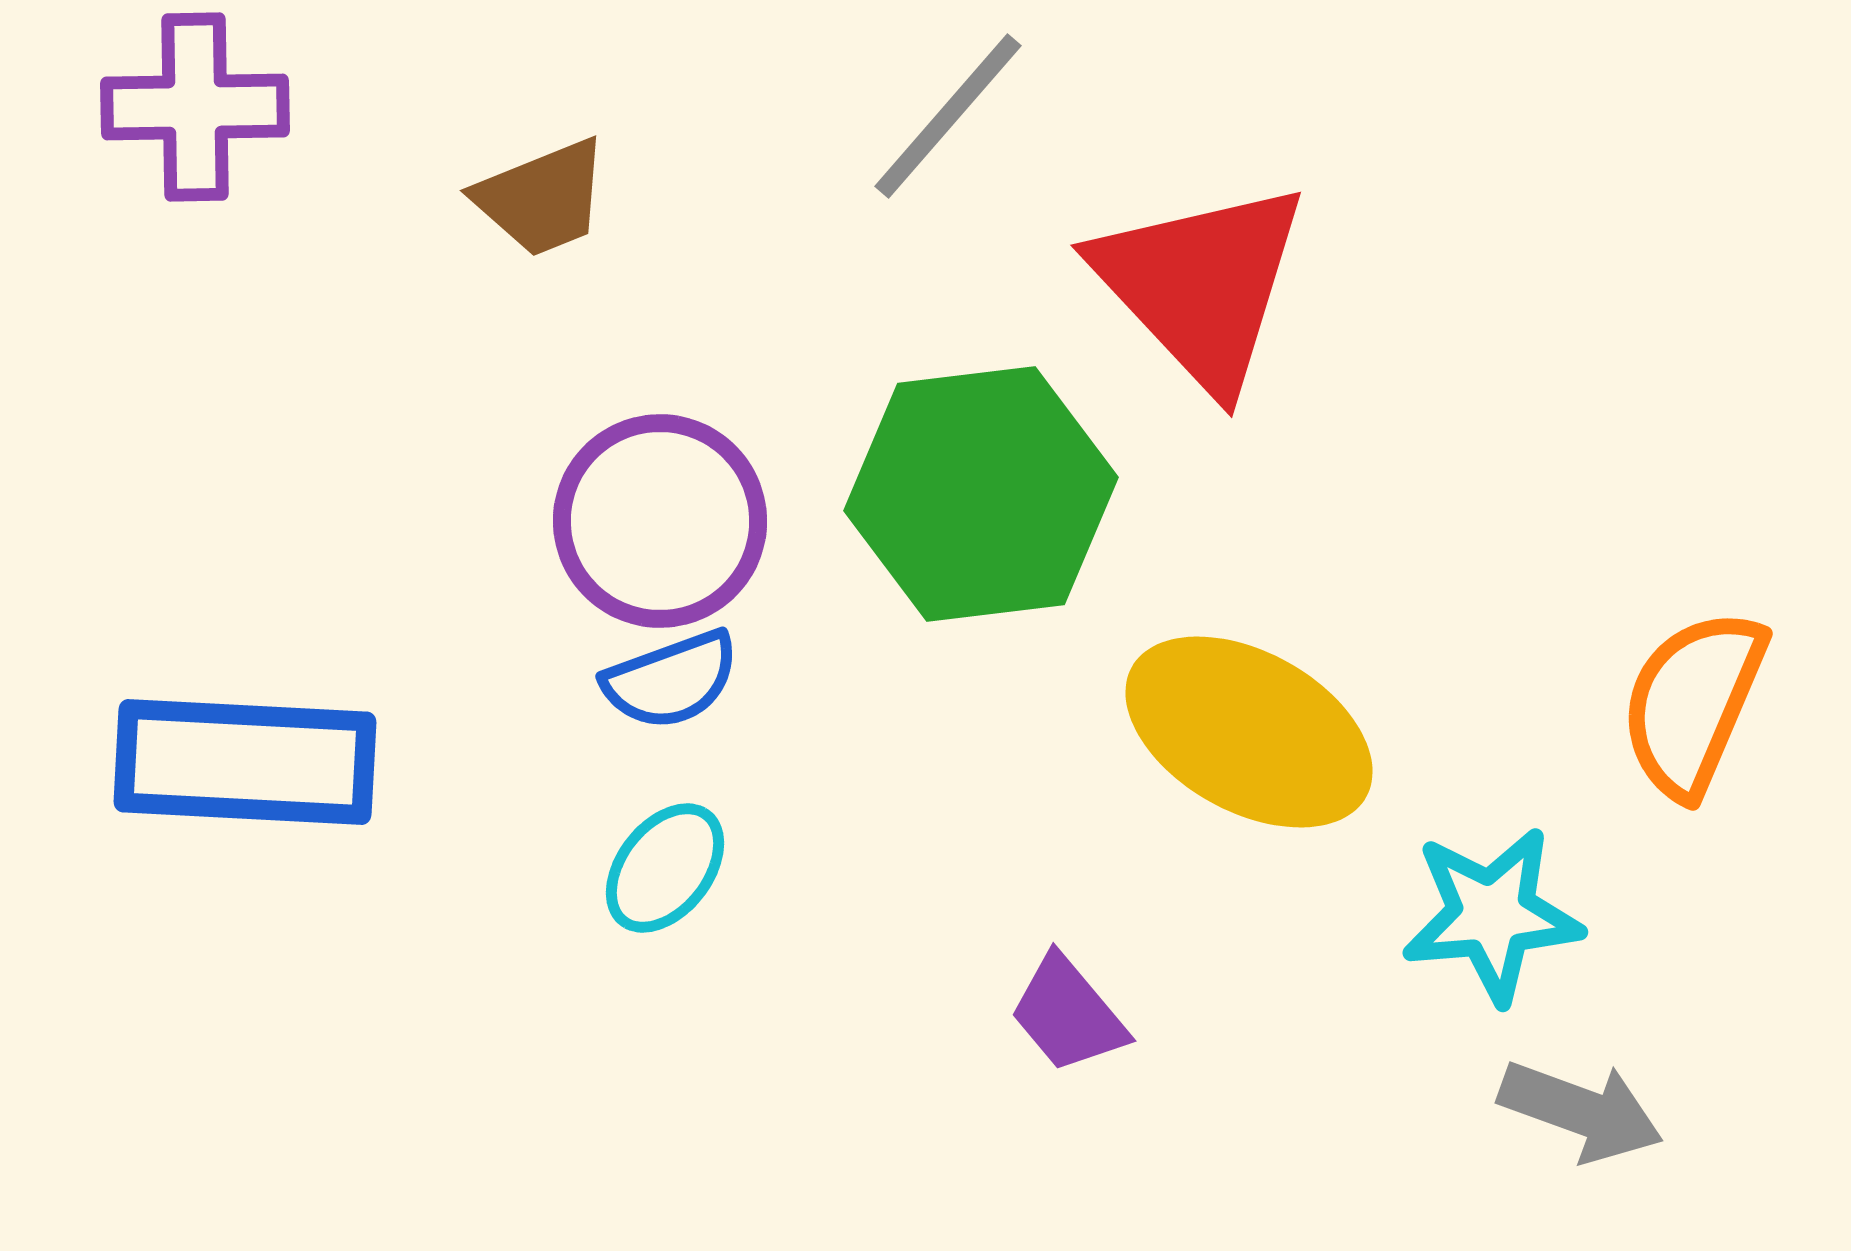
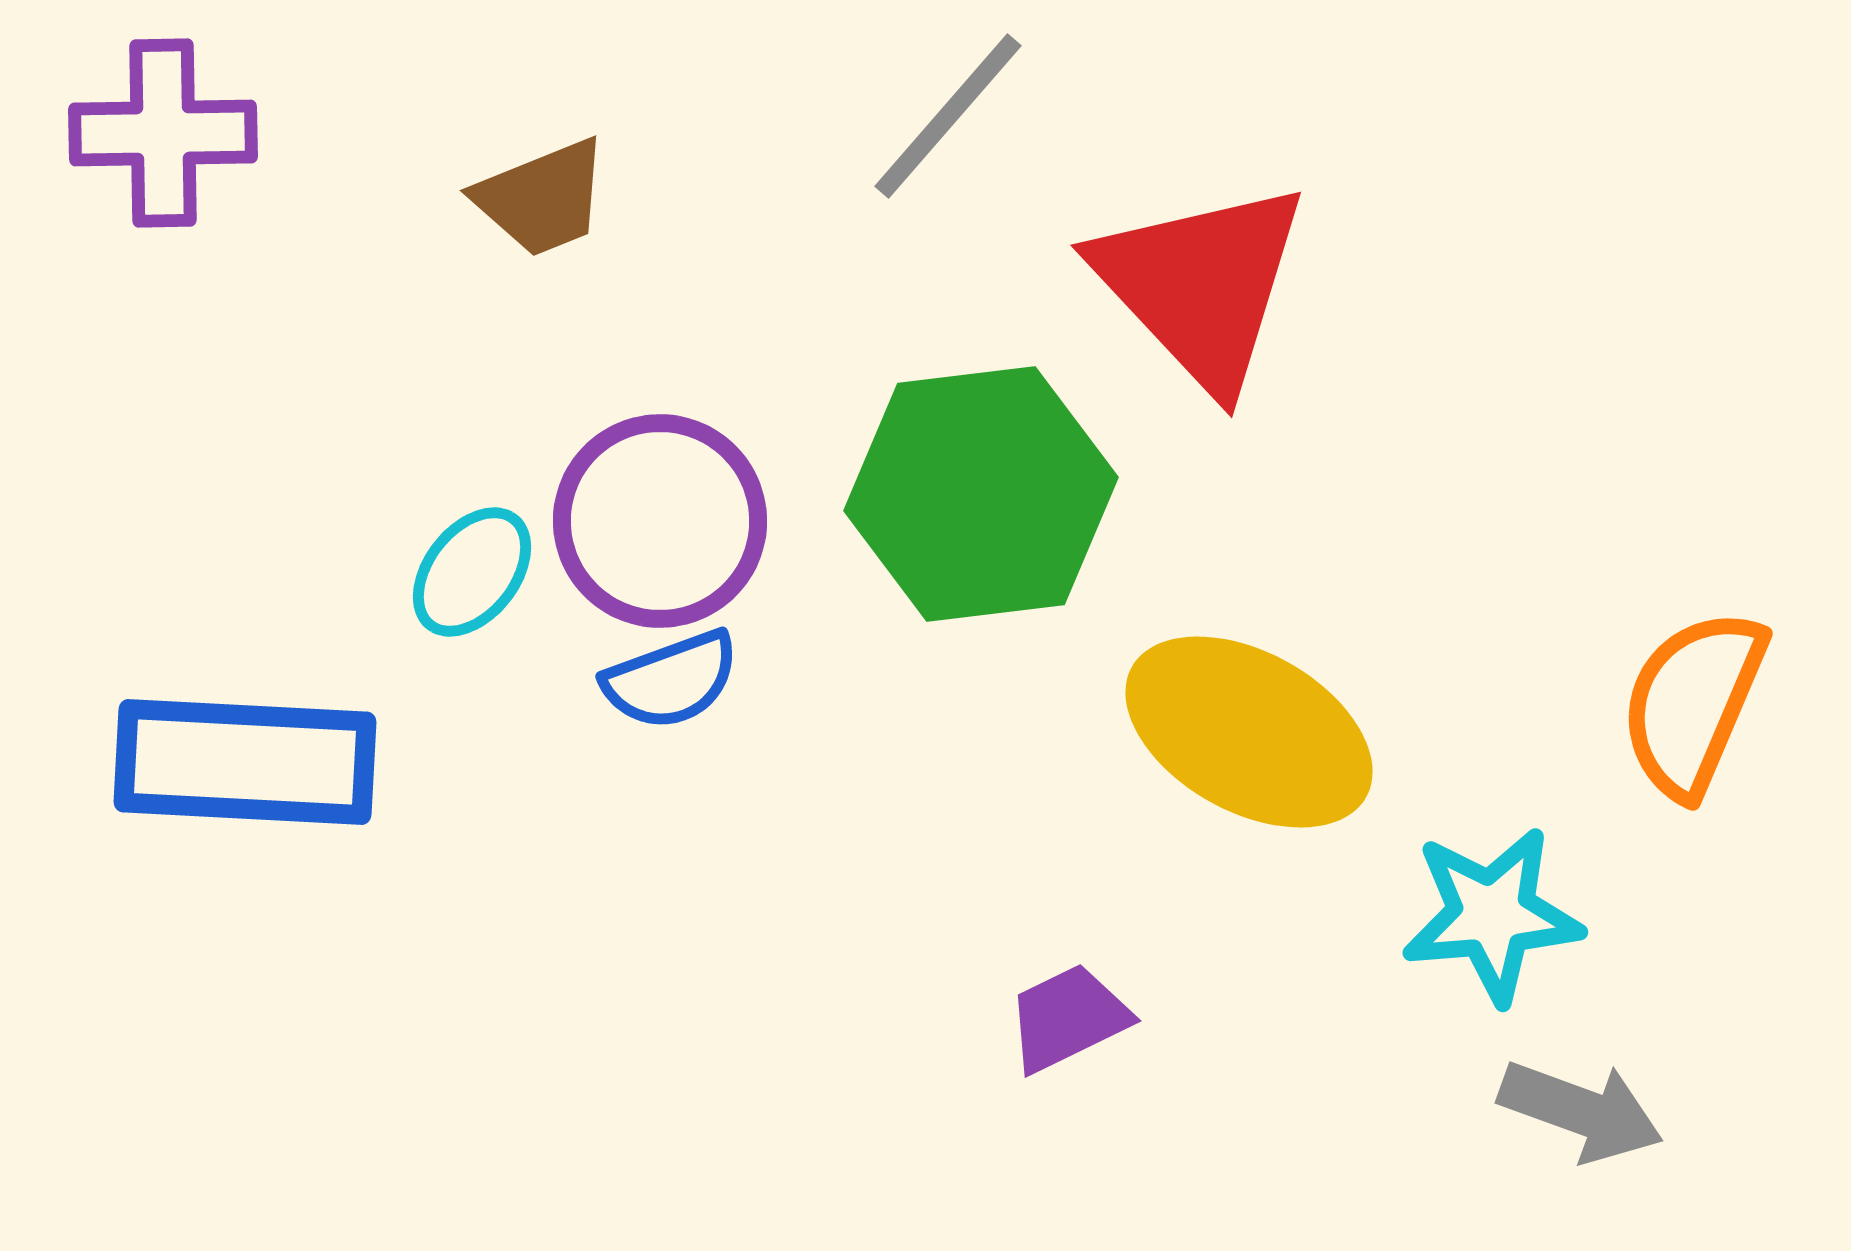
purple cross: moved 32 px left, 26 px down
cyan ellipse: moved 193 px left, 296 px up
purple trapezoid: moved 4 px down; rotated 104 degrees clockwise
